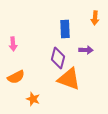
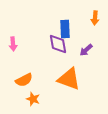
purple arrow: rotated 136 degrees clockwise
purple diamond: moved 14 px up; rotated 25 degrees counterclockwise
orange semicircle: moved 8 px right, 3 px down
